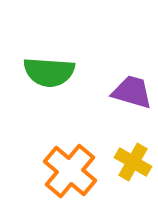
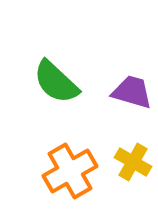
green semicircle: moved 7 px right, 10 px down; rotated 39 degrees clockwise
orange cross: rotated 20 degrees clockwise
